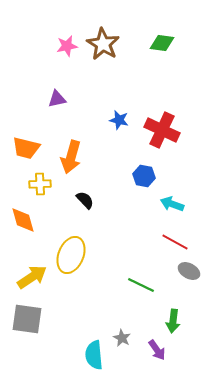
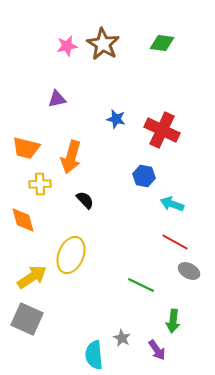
blue star: moved 3 px left, 1 px up
gray square: rotated 16 degrees clockwise
